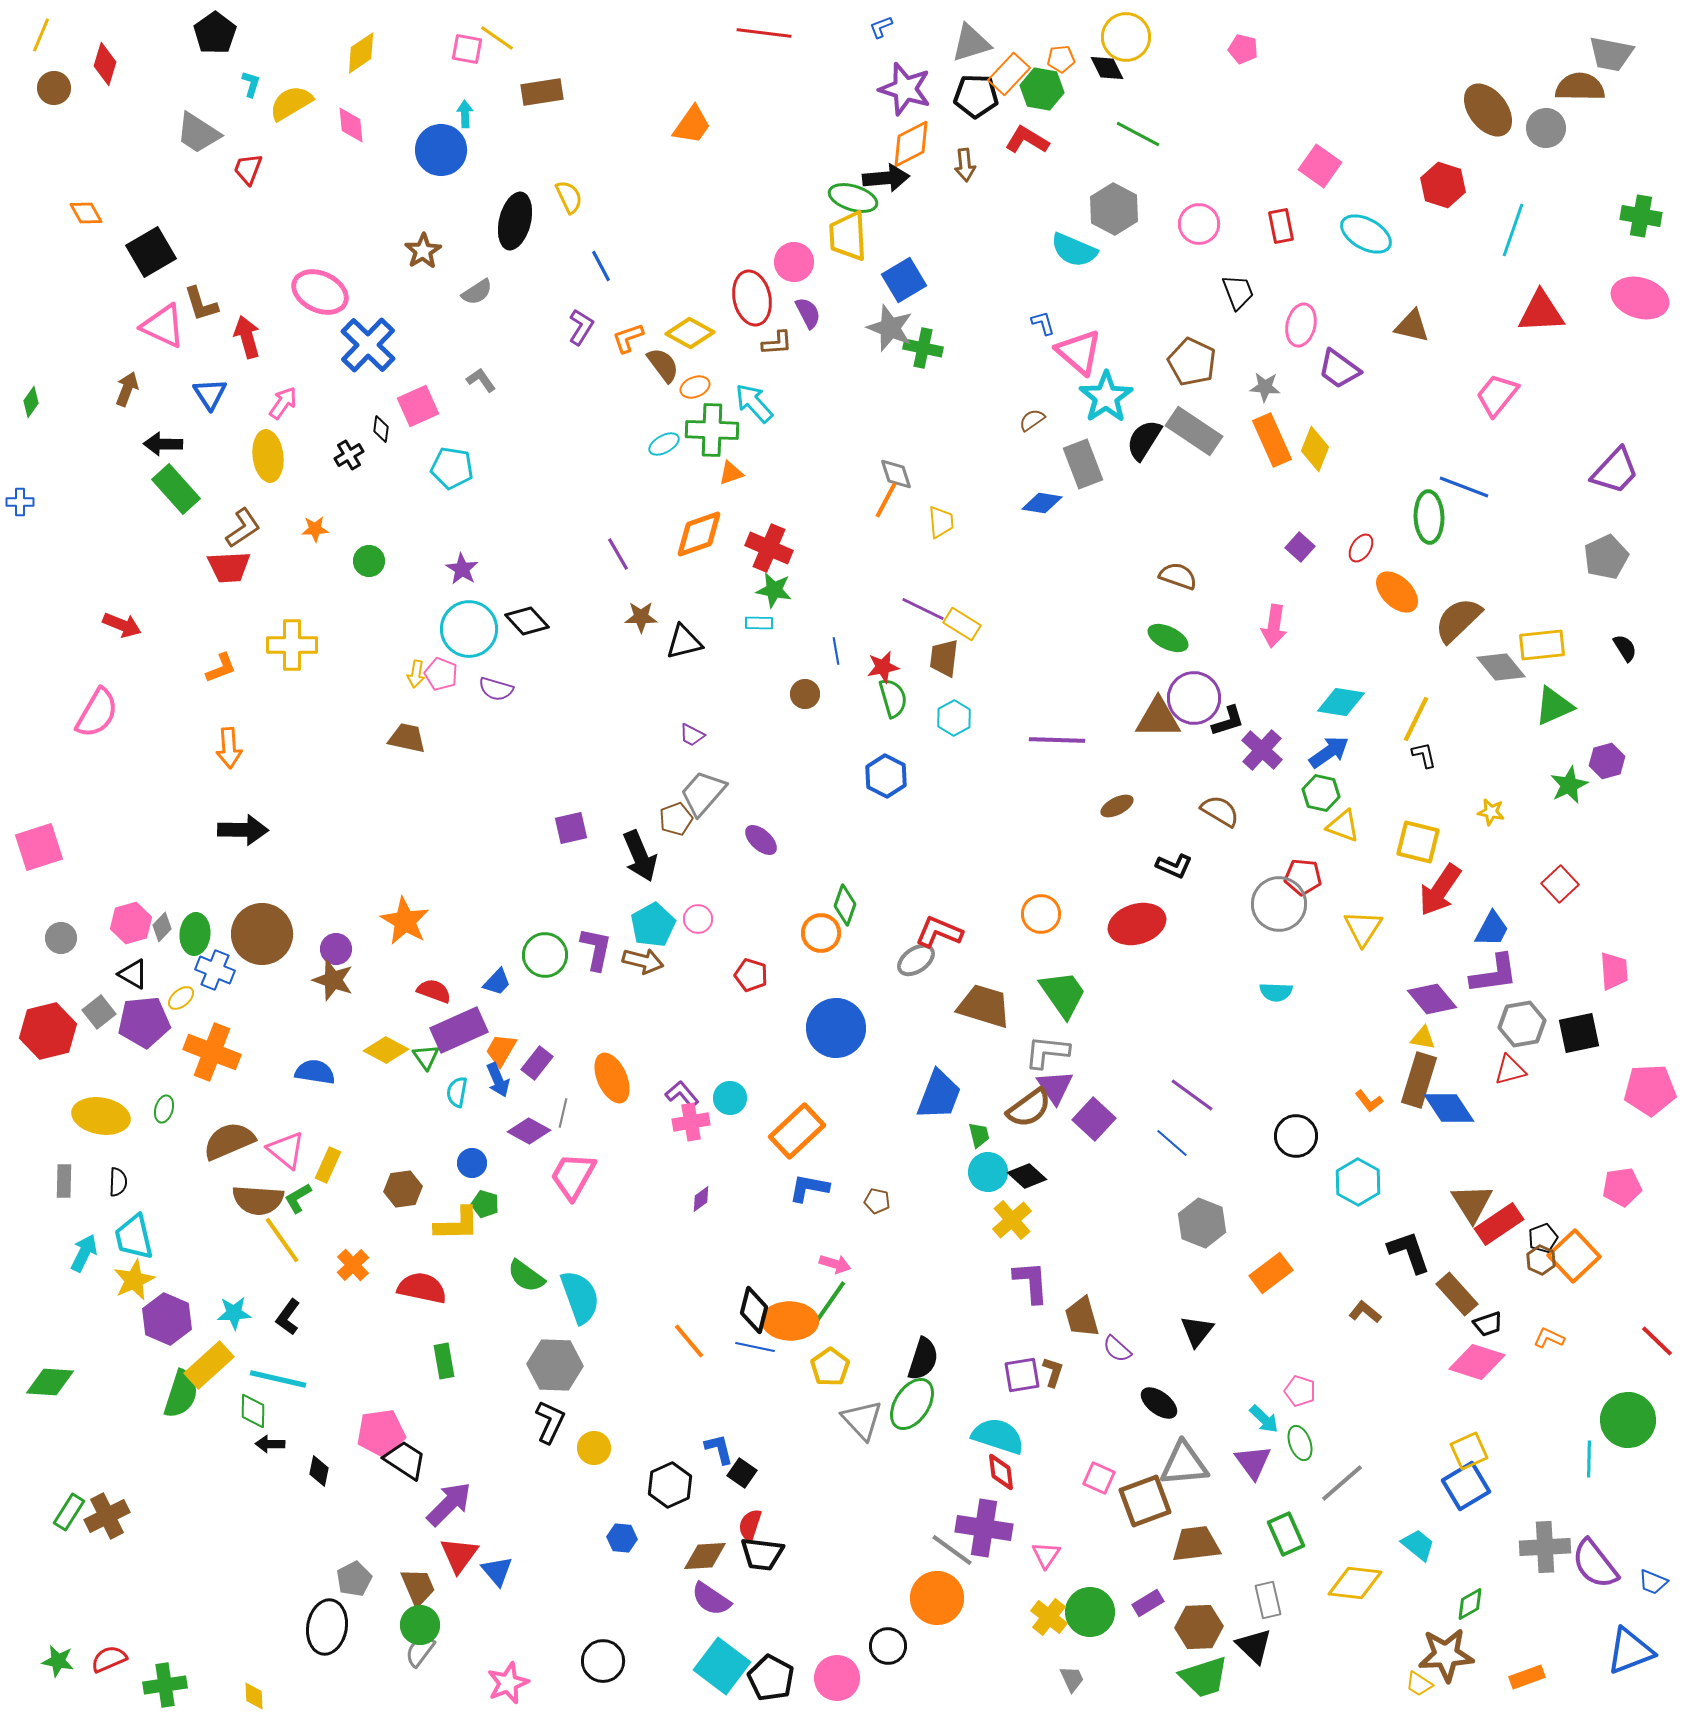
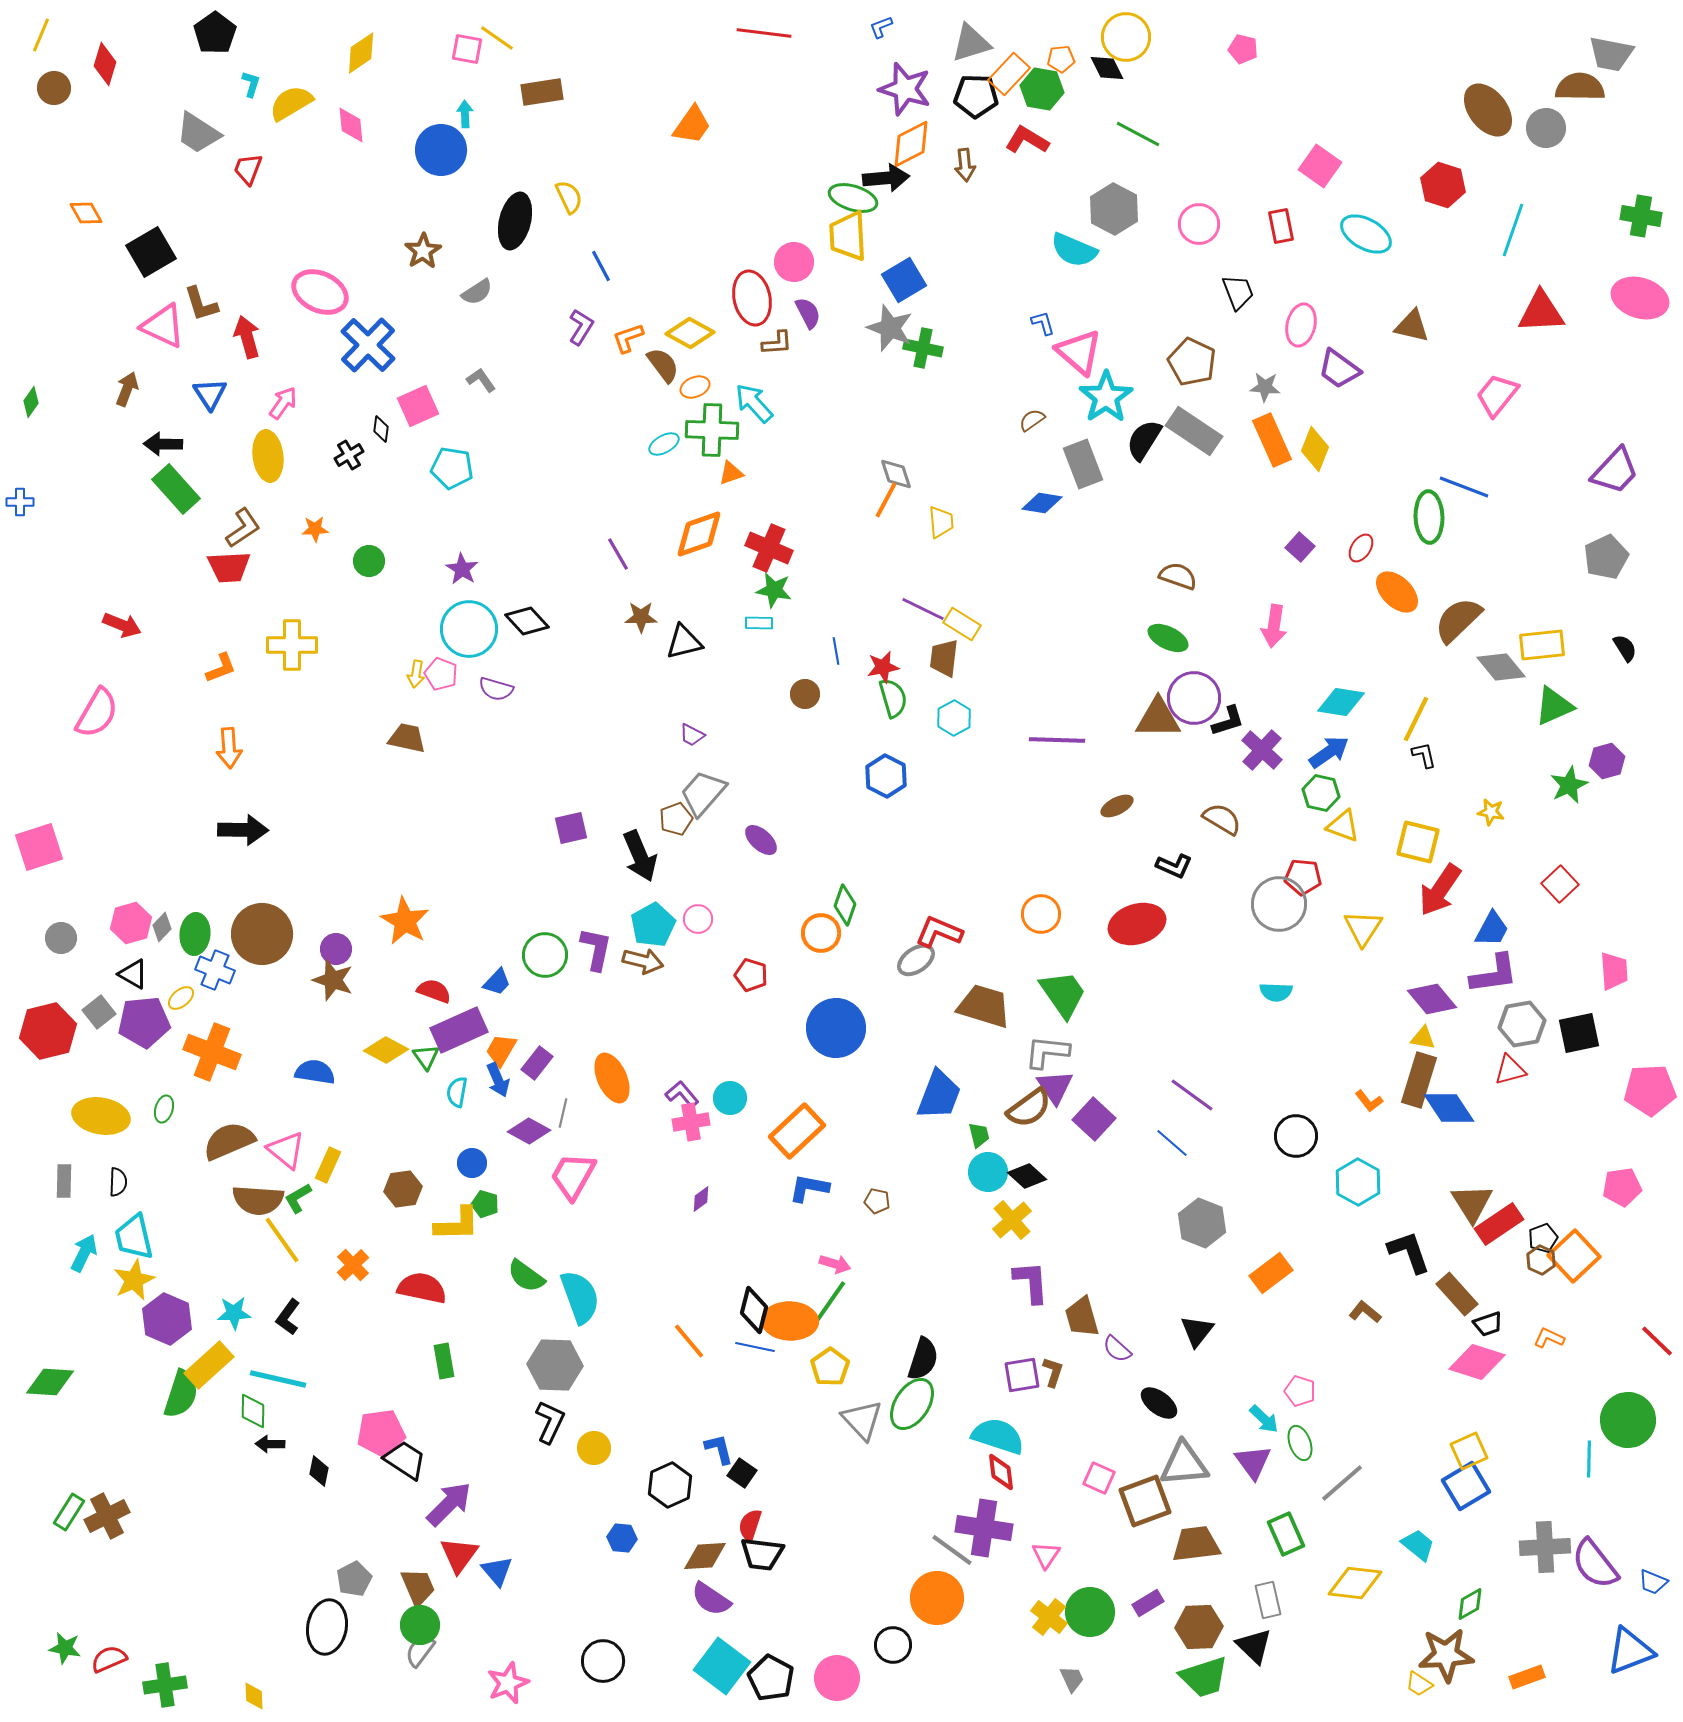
brown semicircle at (1220, 811): moved 2 px right, 8 px down
black circle at (888, 1646): moved 5 px right, 1 px up
green star at (58, 1661): moved 7 px right, 13 px up
